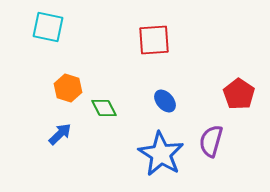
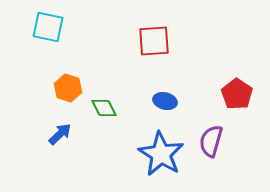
red square: moved 1 px down
red pentagon: moved 2 px left
blue ellipse: rotated 35 degrees counterclockwise
